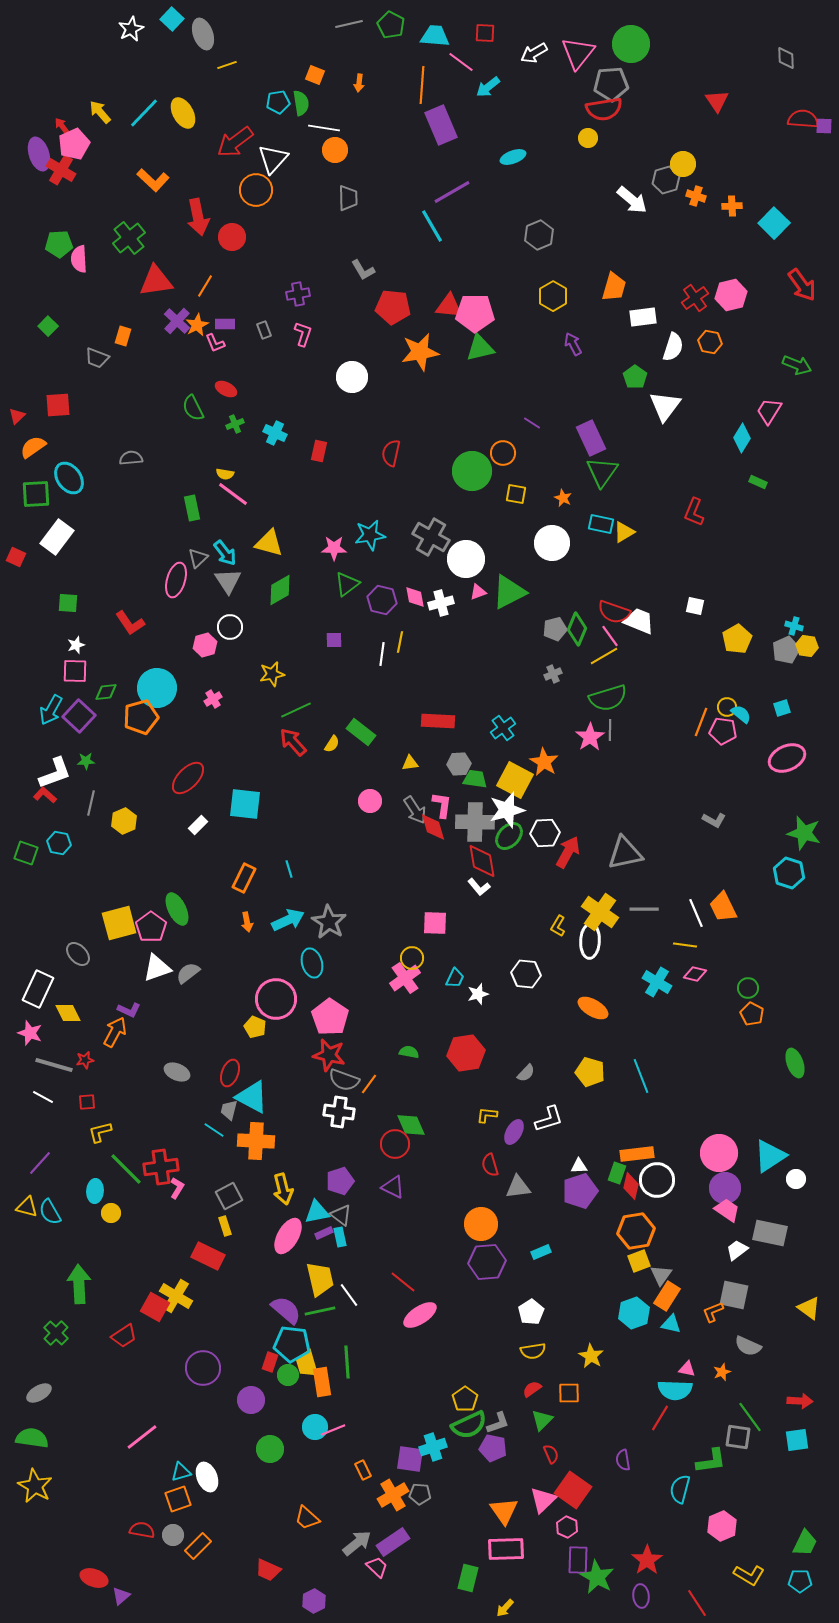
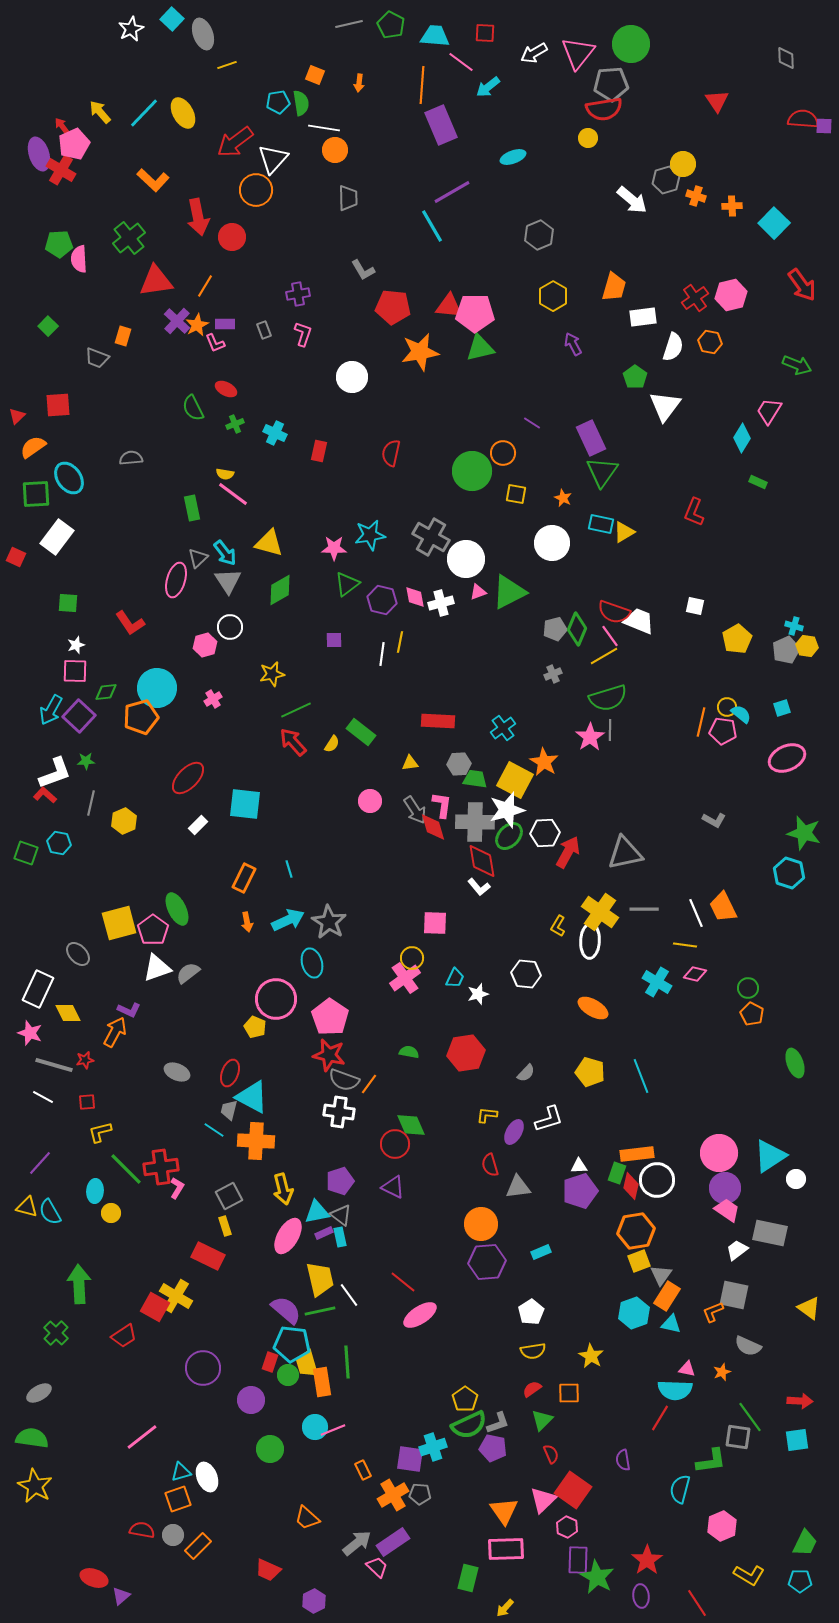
orange line at (701, 722): rotated 8 degrees counterclockwise
pink pentagon at (151, 927): moved 2 px right, 3 px down
